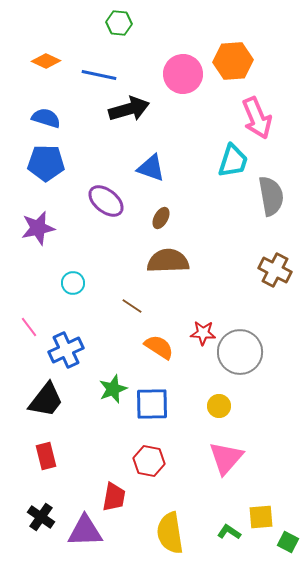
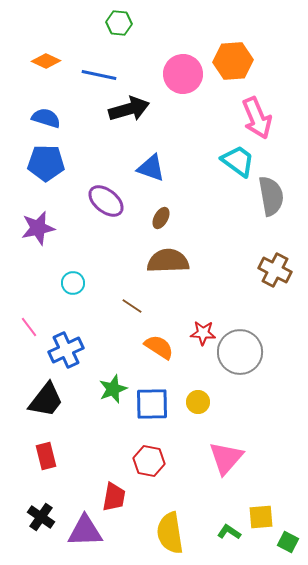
cyan trapezoid: moved 5 px right; rotated 72 degrees counterclockwise
yellow circle: moved 21 px left, 4 px up
